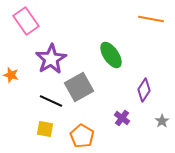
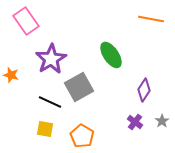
black line: moved 1 px left, 1 px down
purple cross: moved 13 px right, 4 px down
